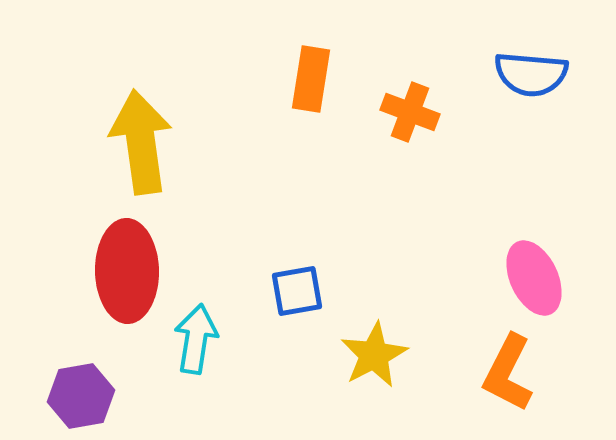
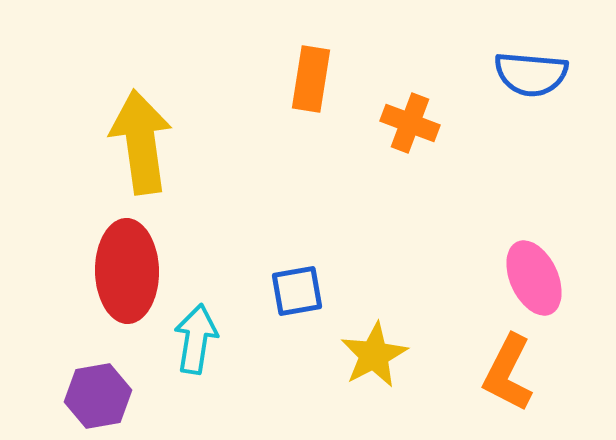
orange cross: moved 11 px down
purple hexagon: moved 17 px right
